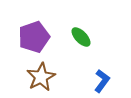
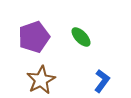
brown star: moved 3 px down
